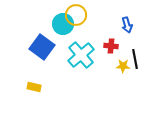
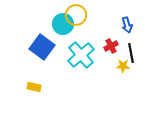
red cross: rotated 32 degrees counterclockwise
black line: moved 4 px left, 6 px up
